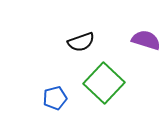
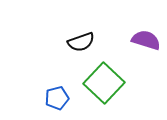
blue pentagon: moved 2 px right
